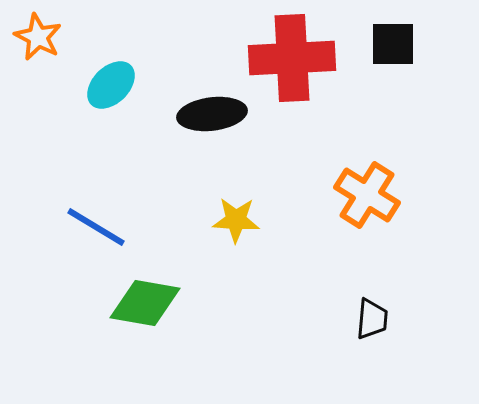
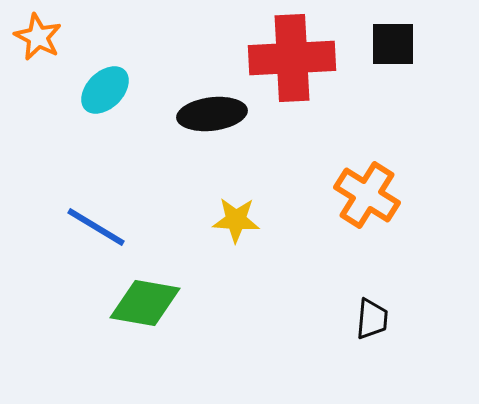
cyan ellipse: moved 6 px left, 5 px down
